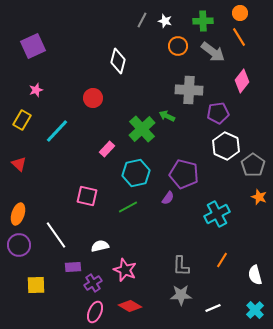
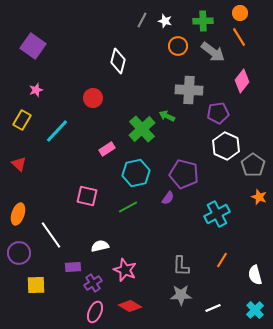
purple square at (33, 46): rotated 30 degrees counterclockwise
pink rectangle at (107, 149): rotated 14 degrees clockwise
white line at (56, 235): moved 5 px left
purple circle at (19, 245): moved 8 px down
